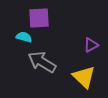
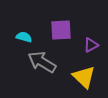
purple square: moved 22 px right, 12 px down
